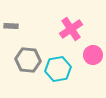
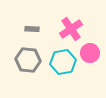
gray rectangle: moved 21 px right, 3 px down
pink circle: moved 3 px left, 2 px up
cyan hexagon: moved 5 px right, 7 px up
